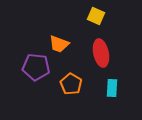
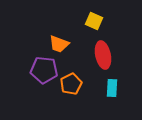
yellow square: moved 2 px left, 5 px down
red ellipse: moved 2 px right, 2 px down
purple pentagon: moved 8 px right, 3 px down
orange pentagon: rotated 15 degrees clockwise
